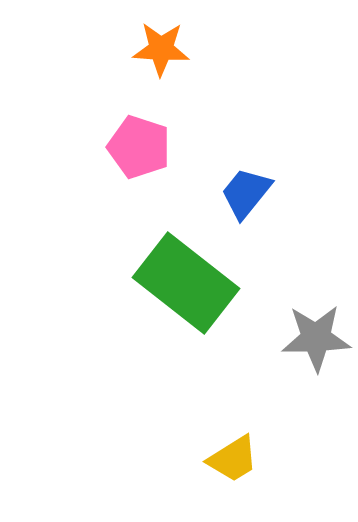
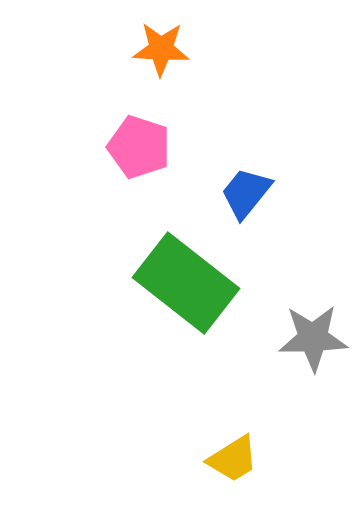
gray star: moved 3 px left
